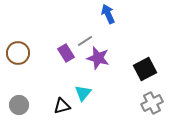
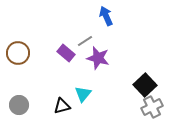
blue arrow: moved 2 px left, 2 px down
purple rectangle: rotated 18 degrees counterclockwise
black square: moved 16 px down; rotated 15 degrees counterclockwise
cyan triangle: moved 1 px down
gray cross: moved 4 px down
